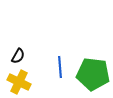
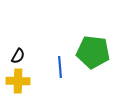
green pentagon: moved 22 px up
yellow cross: moved 1 px left, 1 px up; rotated 25 degrees counterclockwise
